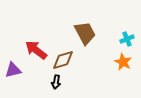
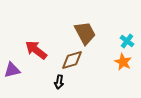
cyan cross: moved 2 px down; rotated 32 degrees counterclockwise
brown diamond: moved 9 px right
purple triangle: moved 1 px left
black arrow: moved 3 px right
